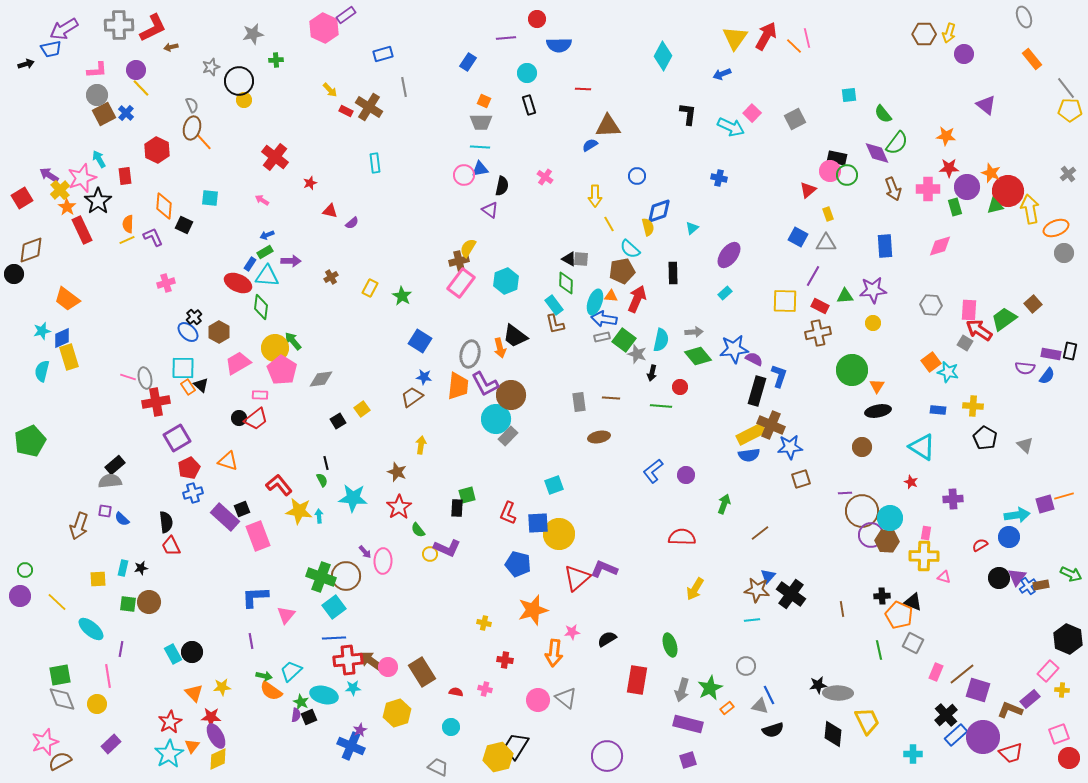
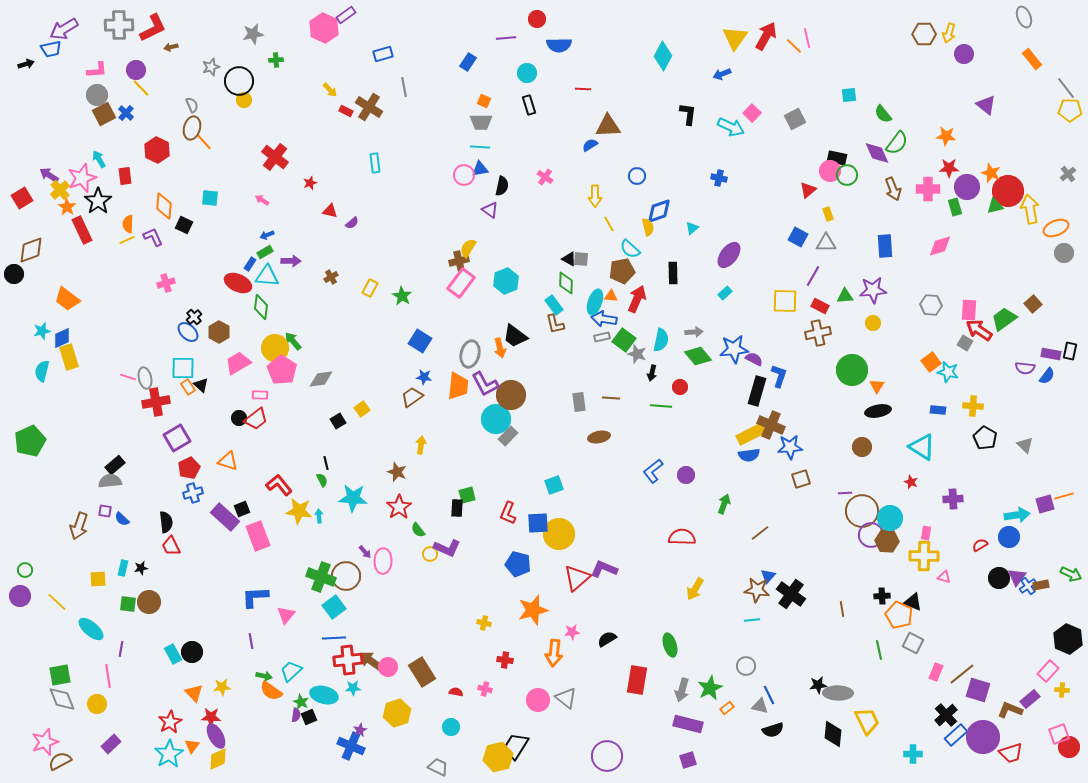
red circle at (1069, 758): moved 11 px up
